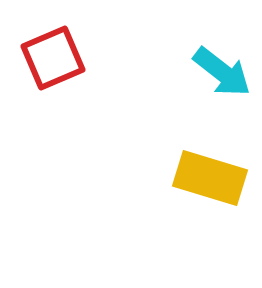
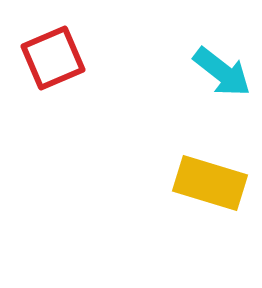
yellow rectangle: moved 5 px down
